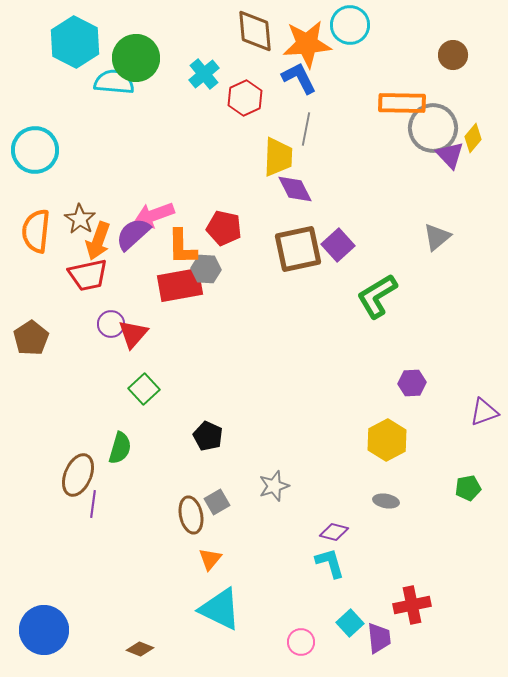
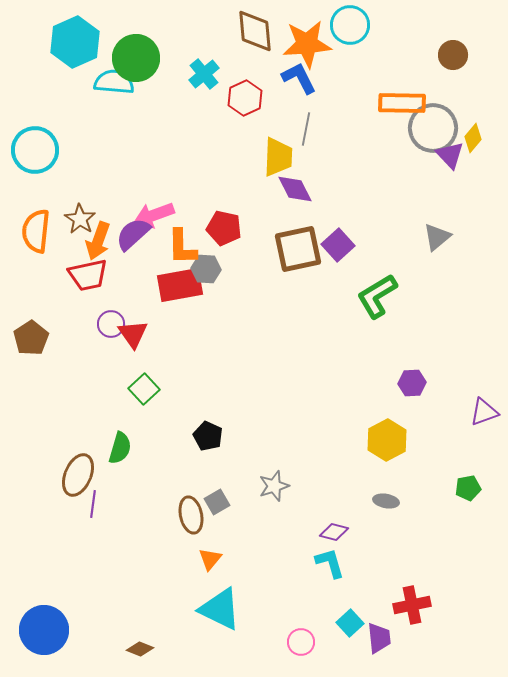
cyan hexagon at (75, 42): rotated 9 degrees clockwise
red triangle at (133, 334): rotated 16 degrees counterclockwise
